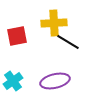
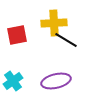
red square: moved 1 px up
black line: moved 2 px left, 2 px up
purple ellipse: moved 1 px right
